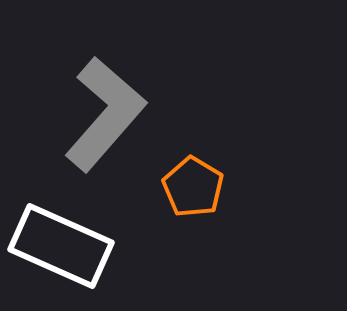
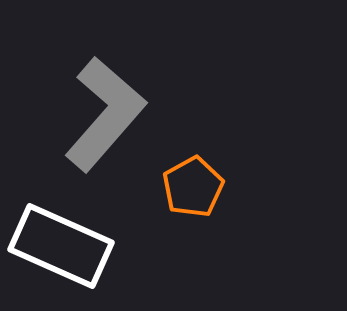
orange pentagon: rotated 12 degrees clockwise
